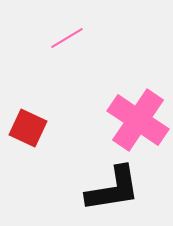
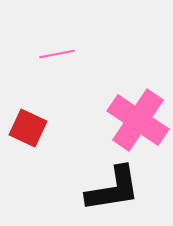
pink line: moved 10 px left, 16 px down; rotated 20 degrees clockwise
